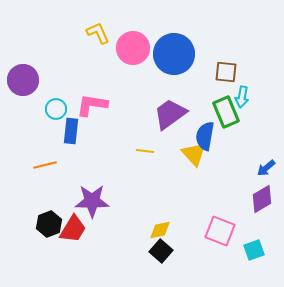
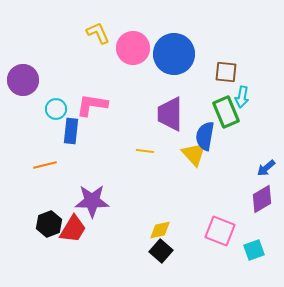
purple trapezoid: rotated 54 degrees counterclockwise
